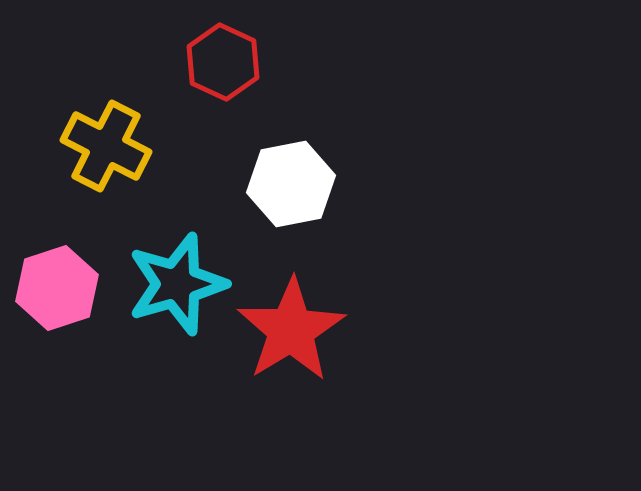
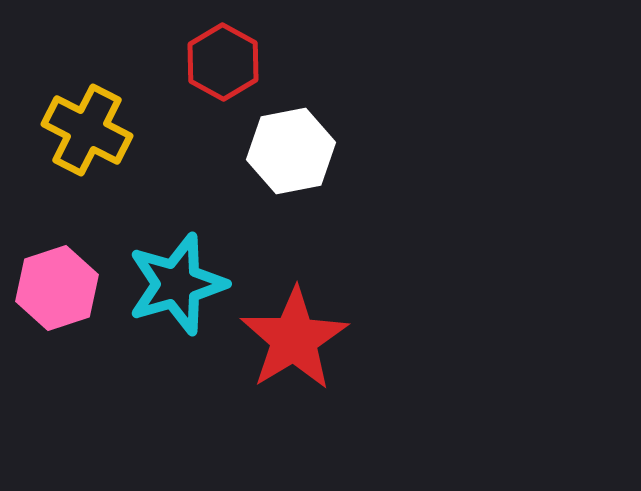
red hexagon: rotated 4 degrees clockwise
yellow cross: moved 19 px left, 16 px up
white hexagon: moved 33 px up
red star: moved 3 px right, 9 px down
